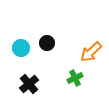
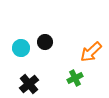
black circle: moved 2 px left, 1 px up
